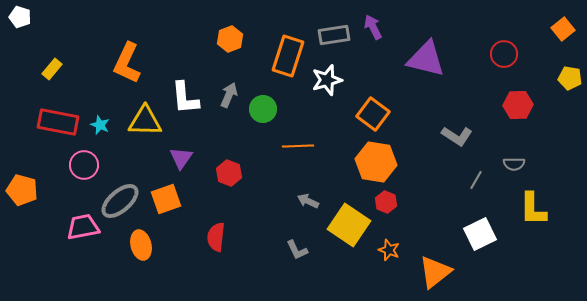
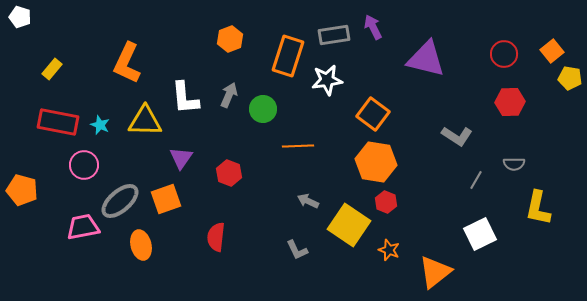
orange square at (563, 29): moved 11 px left, 22 px down
white star at (327, 80): rotated 8 degrees clockwise
red hexagon at (518, 105): moved 8 px left, 3 px up
yellow L-shape at (533, 209): moved 5 px right, 1 px up; rotated 12 degrees clockwise
